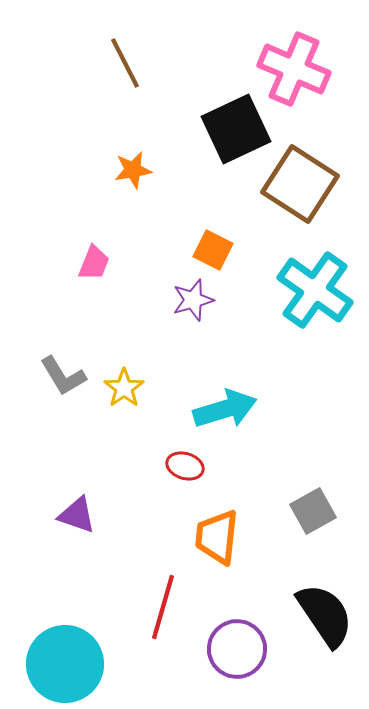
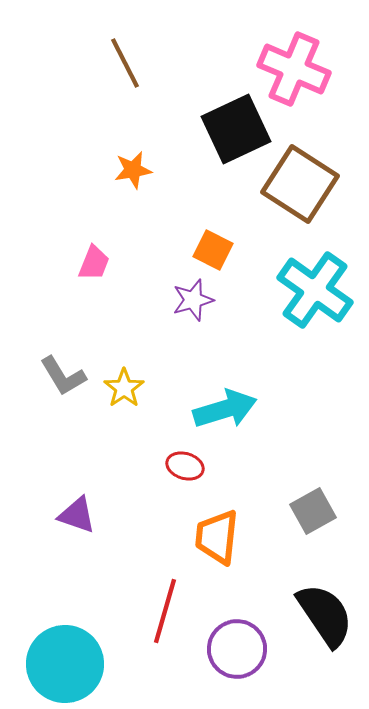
red line: moved 2 px right, 4 px down
